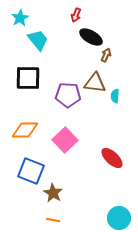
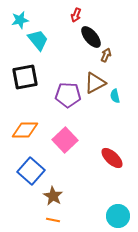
cyan star: moved 2 px down; rotated 18 degrees clockwise
black ellipse: rotated 20 degrees clockwise
black square: moved 3 px left, 1 px up; rotated 12 degrees counterclockwise
brown triangle: rotated 35 degrees counterclockwise
cyan semicircle: rotated 16 degrees counterclockwise
blue square: rotated 20 degrees clockwise
brown star: moved 3 px down
cyan circle: moved 1 px left, 2 px up
